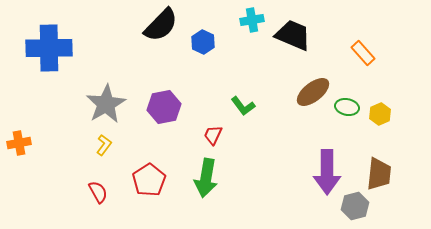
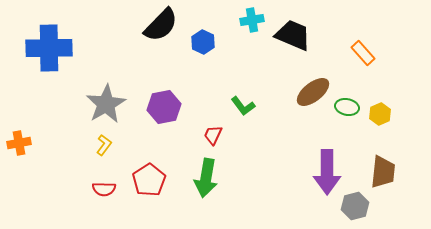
brown trapezoid: moved 4 px right, 2 px up
red semicircle: moved 6 px right, 3 px up; rotated 120 degrees clockwise
